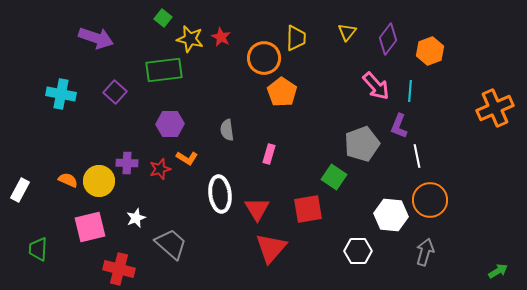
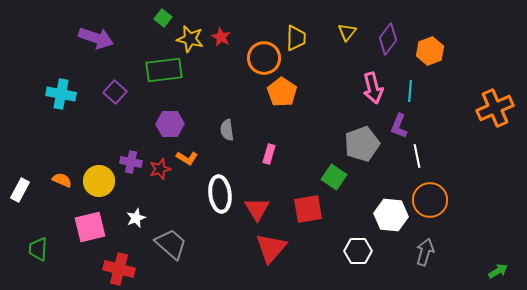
pink arrow at (376, 86): moved 3 px left, 2 px down; rotated 28 degrees clockwise
purple cross at (127, 163): moved 4 px right, 1 px up; rotated 10 degrees clockwise
orange semicircle at (68, 180): moved 6 px left
